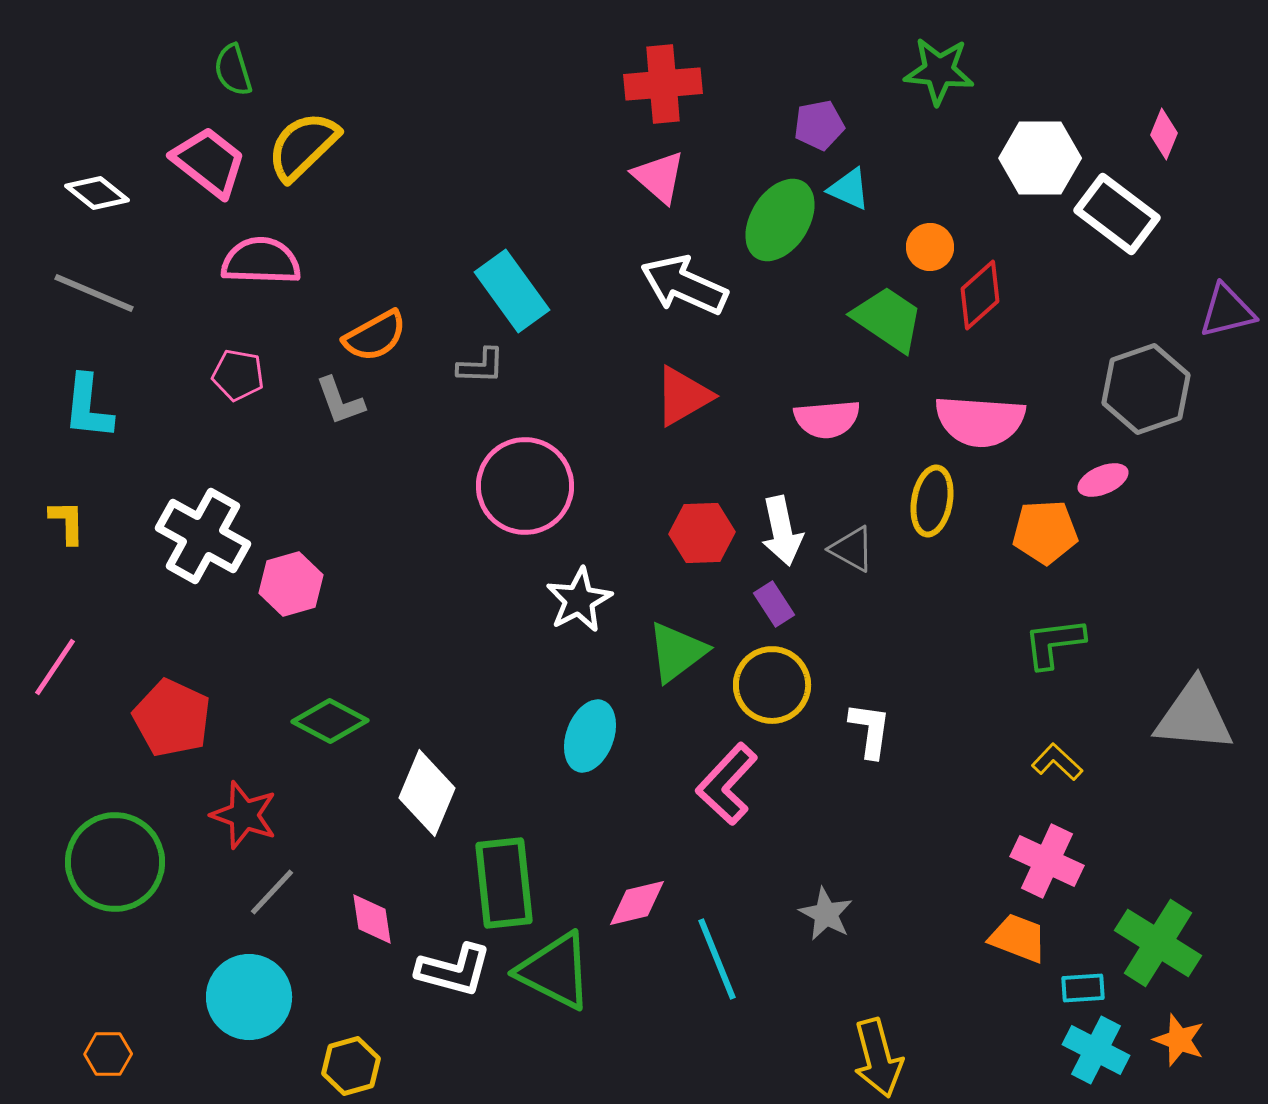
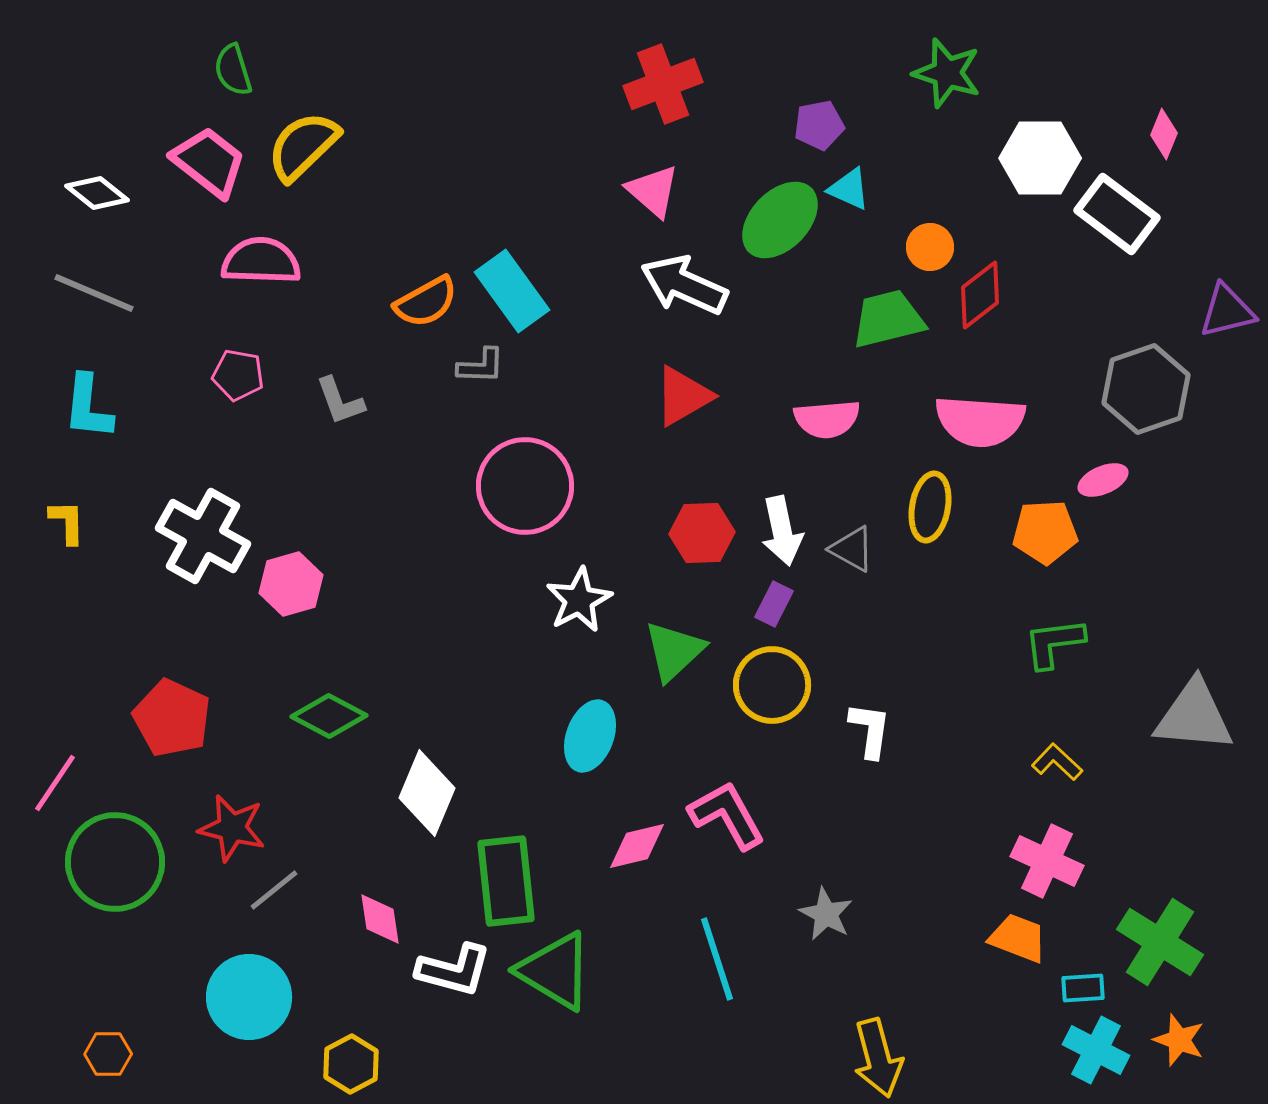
green star at (939, 71): moved 8 px right, 2 px down; rotated 12 degrees clockwise
red cross at (663, 84): rotated 16 degrees counterclockwise
pink triangle at (659, 177): moved 6 px left, 14 px down
green ellipse at (780, 220): rotated 12 degrees clockwise
red diamond at (980, 295): rotated 4 degrees clockwise
green trapezoid at (888, 319): rotated 48 degrees counterclockwise
orange semicircle at (375, 336): moved 51 px right, 34 px up
yellow ellipse at (932, 501): moved 2 px left, 6 px down
purple rectangle at (774, 604): rotated 60 degrees clockwise
green triangle at (677, 652): moved 3 px left, 1 px up; rotated 6 degrees counterclockwise
pink line at (55, 667): moved 116 px down
green diamond at (330, 721): moved 1 px left, 5 px up
pink L-shape at (727, 784): moved 31 px down; rotated 108 degrees clockwise
red star at (244, 815): moved 12 px left, 13 px down; rotated 6 degrees counterclockwise
green rectangle at (504, 883): moved 2 px right, 2 px up
gray line at (272, 892): moved 2 px right, 2 px up; rotated 8 degrees clockwise
pink diamond at (637, 903): moved 57 px up
pink diamond at (372, 919): moved 8 px right
green cross at (1158, 943): moved 2 px right, 1 px up
cyan line at (717, 959): rotated 4 degrees clockwise
green triangle at (555, 971): rotated 4 degrees clockwise
yellow hexagon at (351, 1066): moved 2 px up; rotated 12 degrees counterclockwise
